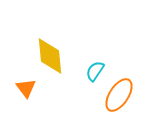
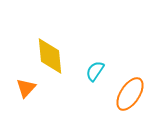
orange triangle: rotated 20 degrees clockwise
orange ellipse: moved 11 px right, 1 px up
